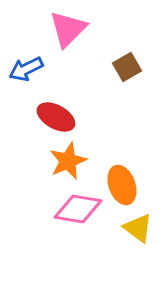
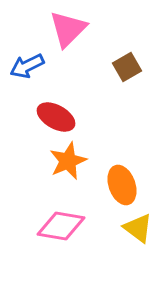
blue arrow: moved 1 px right, 3 px up
pink diamond: moved 17 px left, 17 px down
